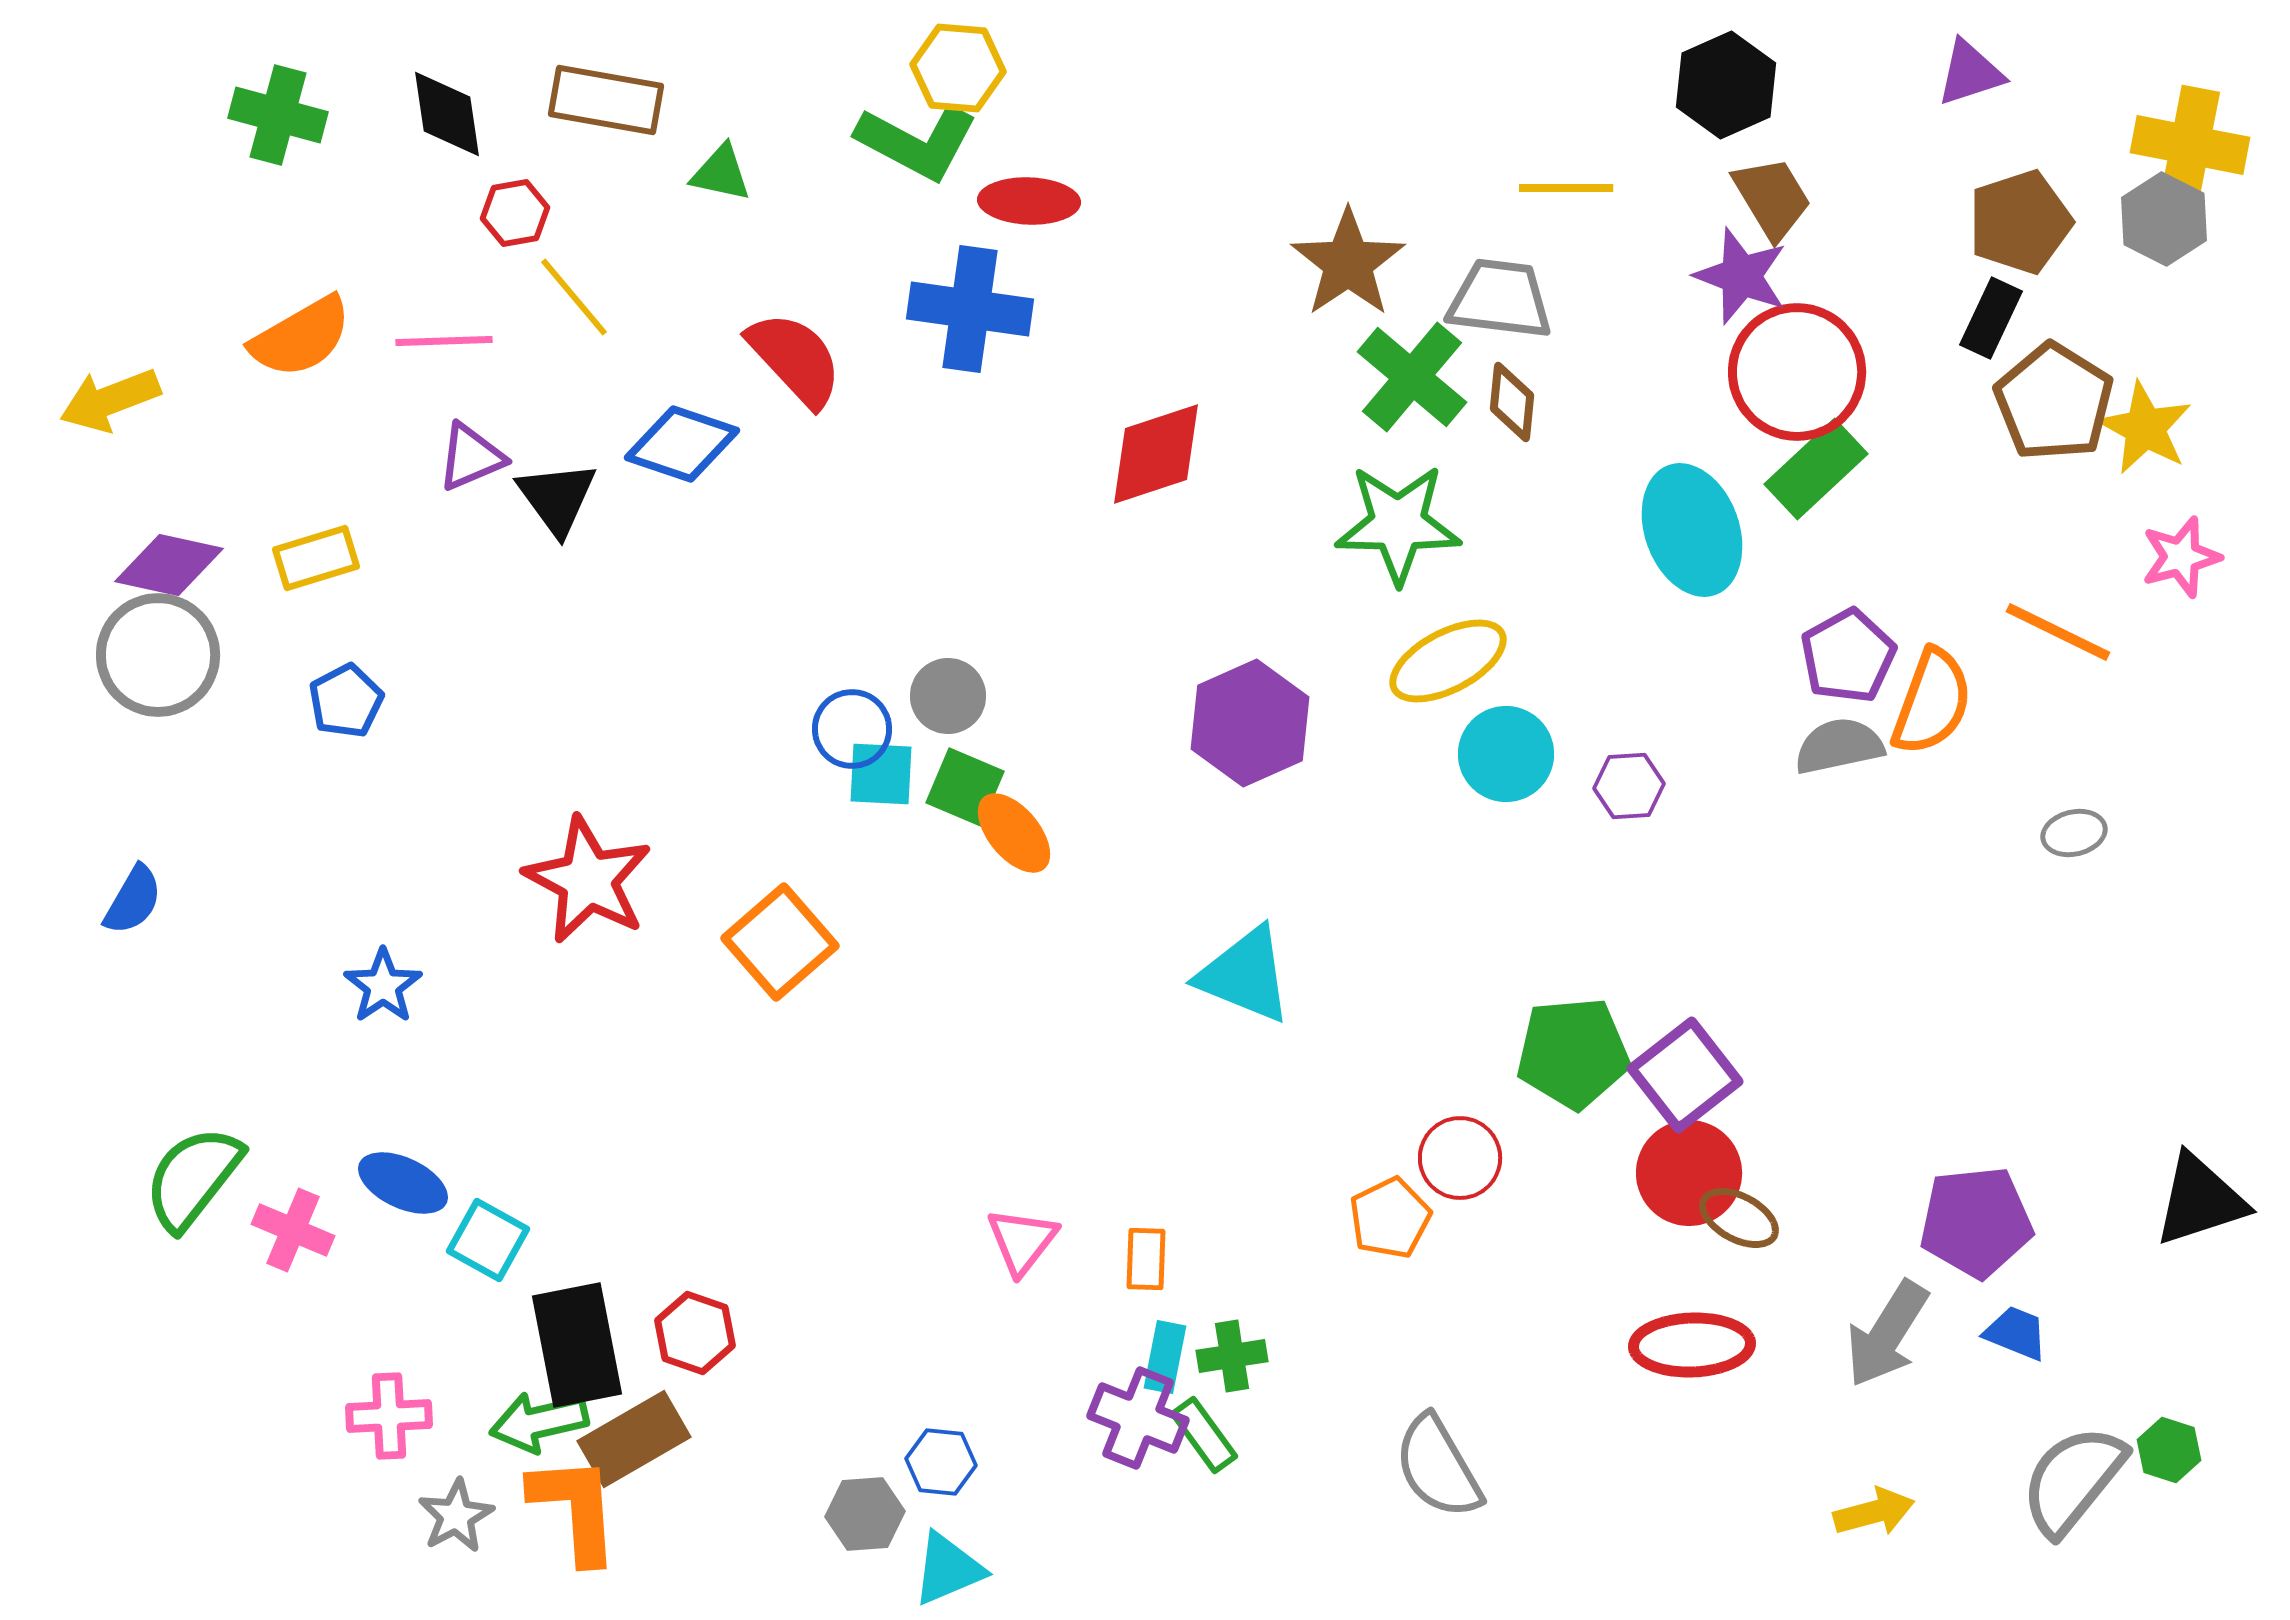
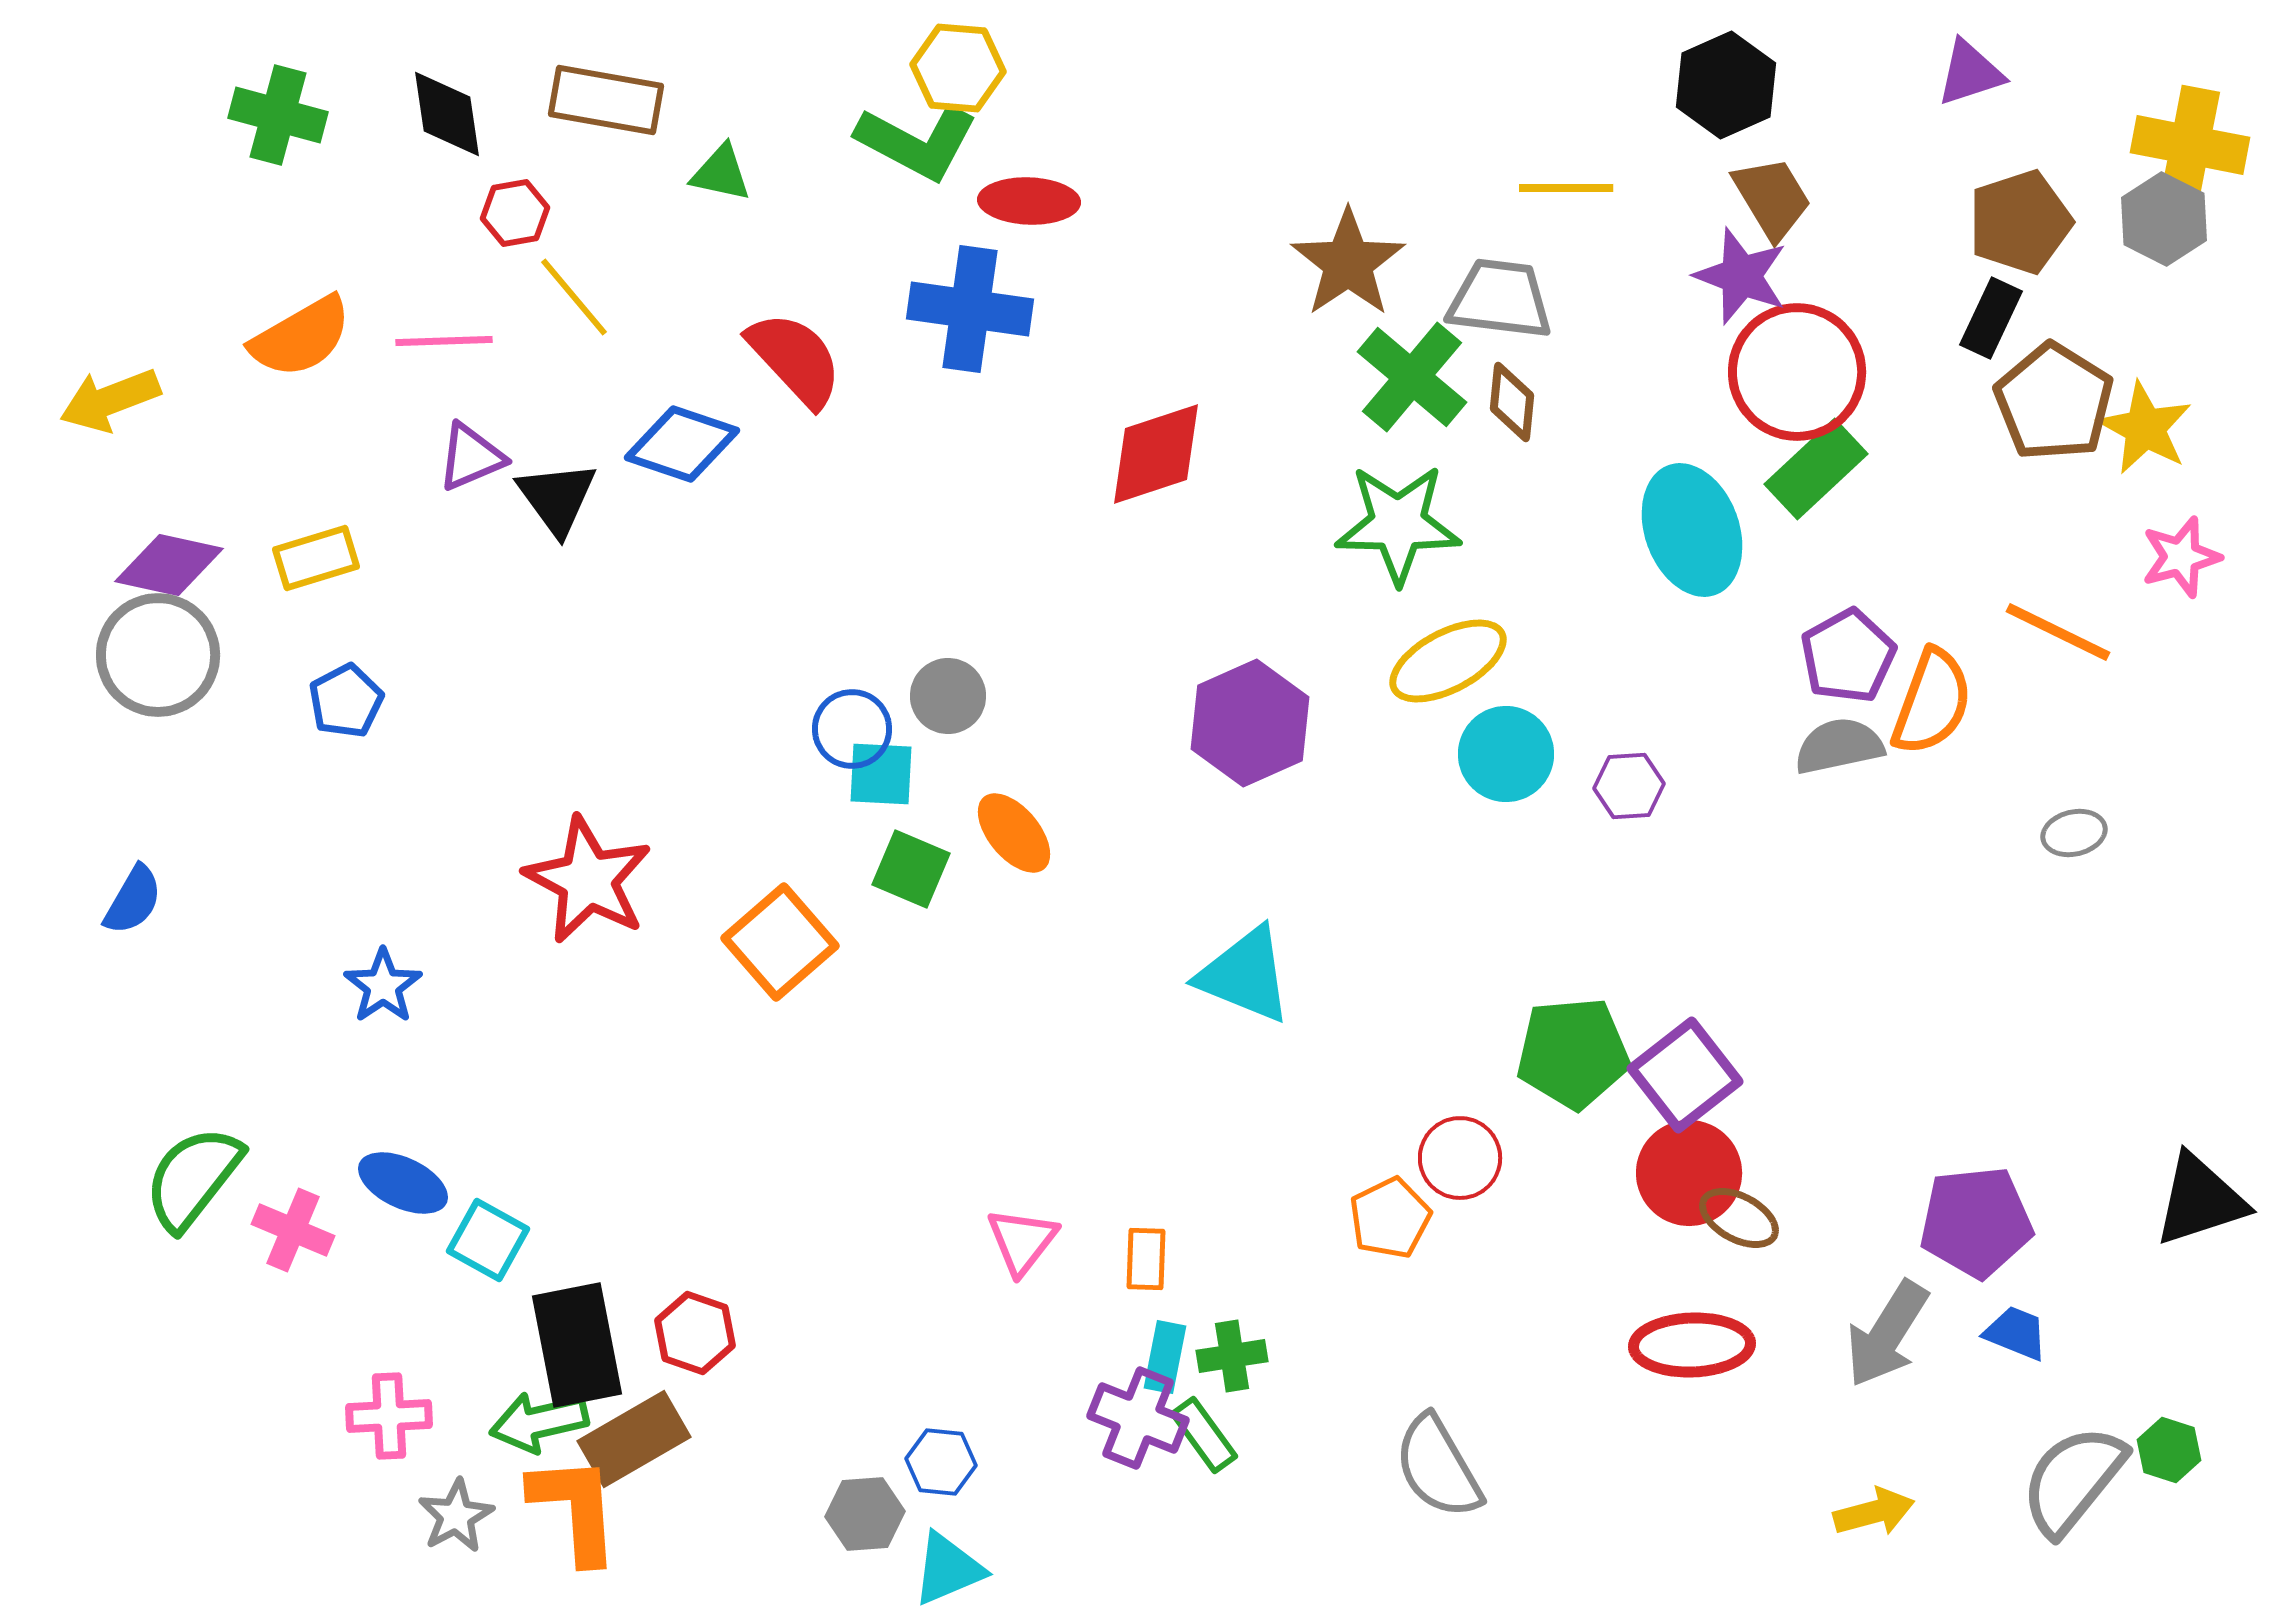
green square at (965, 787): moved 54 px left, 82 px down
